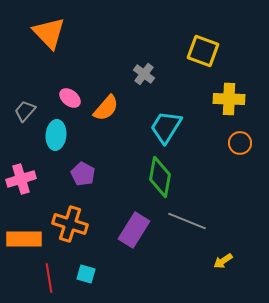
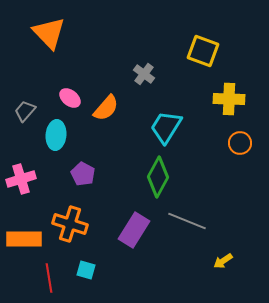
green diamond: moved 2 px left; rotated 18 degrees clockwise
cyan square: moved 4 px up
